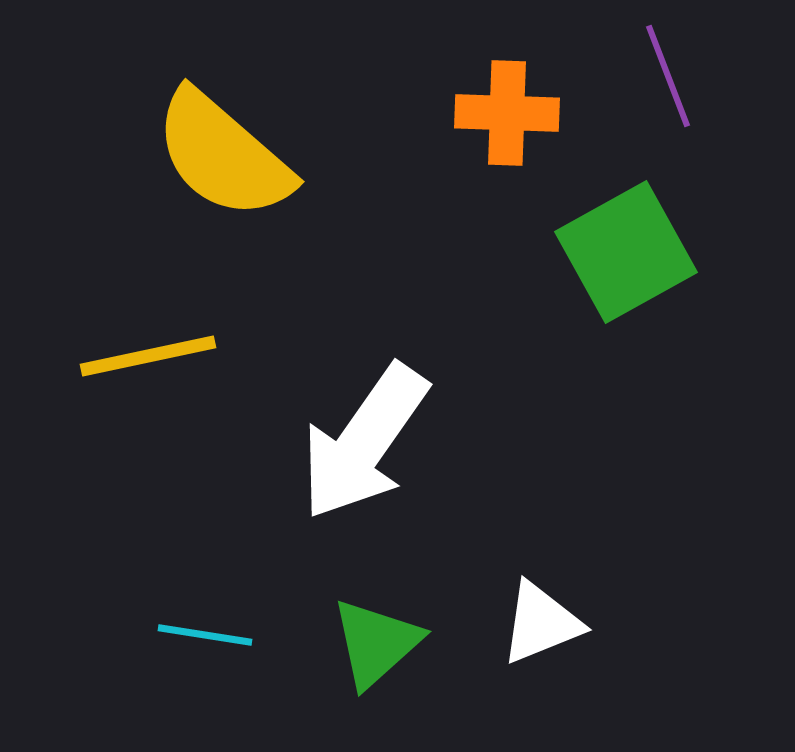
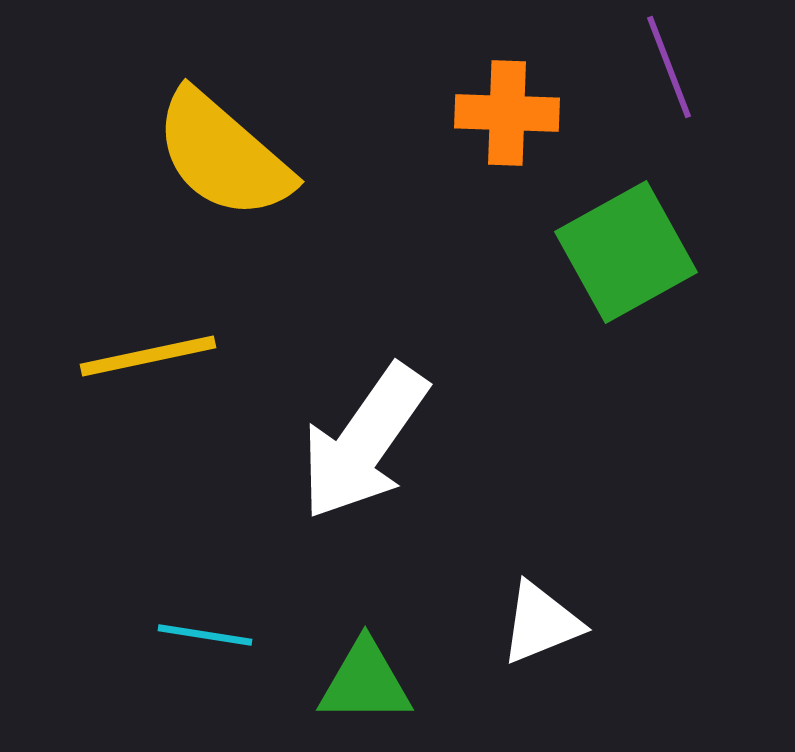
purple line: moved 1 px right, 9 px up
green triangle: moved 11 px left, 39 px down; rotated 42 degrees clockwise
